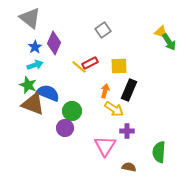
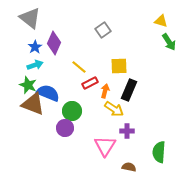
yellow triangle: moved 11 px up
red rectangle: moved 20 px down
